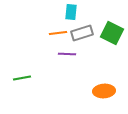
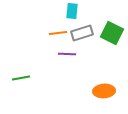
cyan rectangle: moved 1 px right, 1 px up
green line: moved 1 px left
